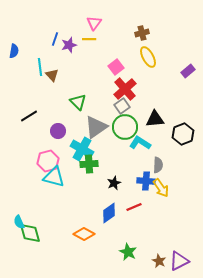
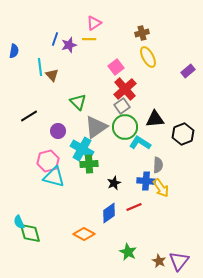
pink triangle: rotated 21 degrees clockwise
purple triangle: rotated 25 degrees counterclockwise
